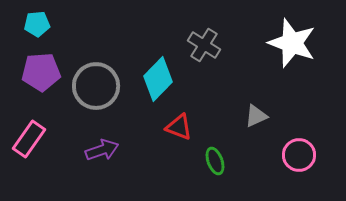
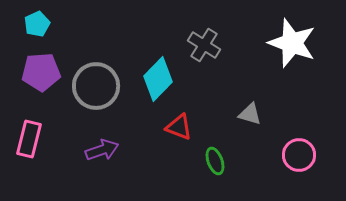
cyan pentagon: rotated 20 degrees counterclockwise
gray triangle: moved 6 px left, 2 px up; rotated 40 degrees clockwise
pink rectangle: rotated 21 degrees counterclockwise
